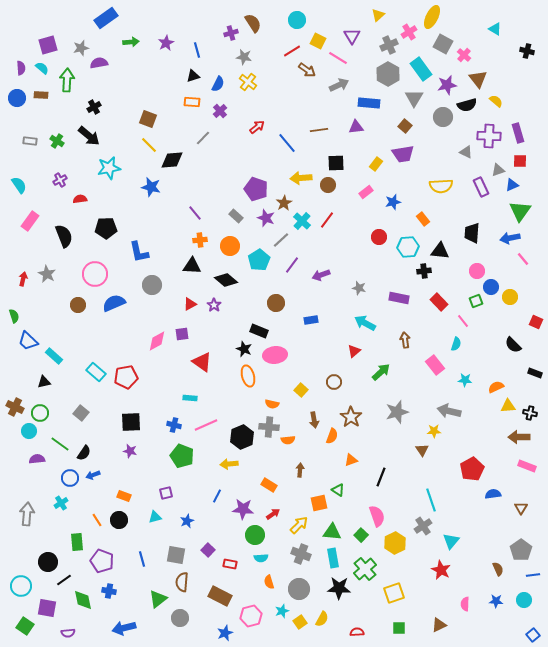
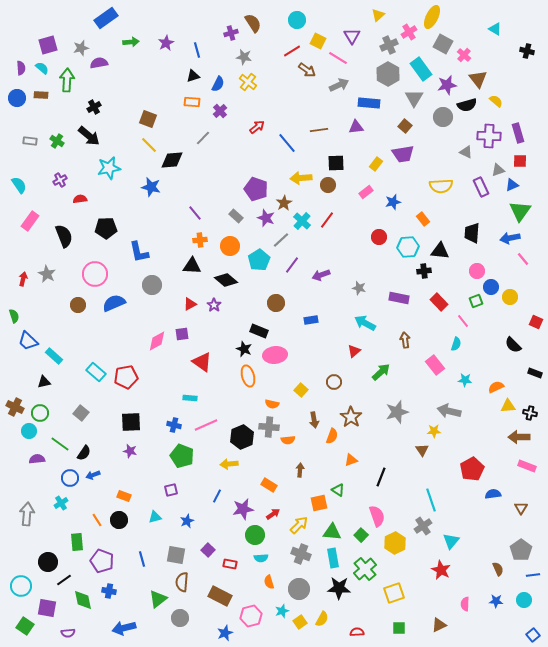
purple square at (166, 493): moved 5 px right, 3 px up
purple star at (243, 509): rotated 15 degrees counterclockwise
